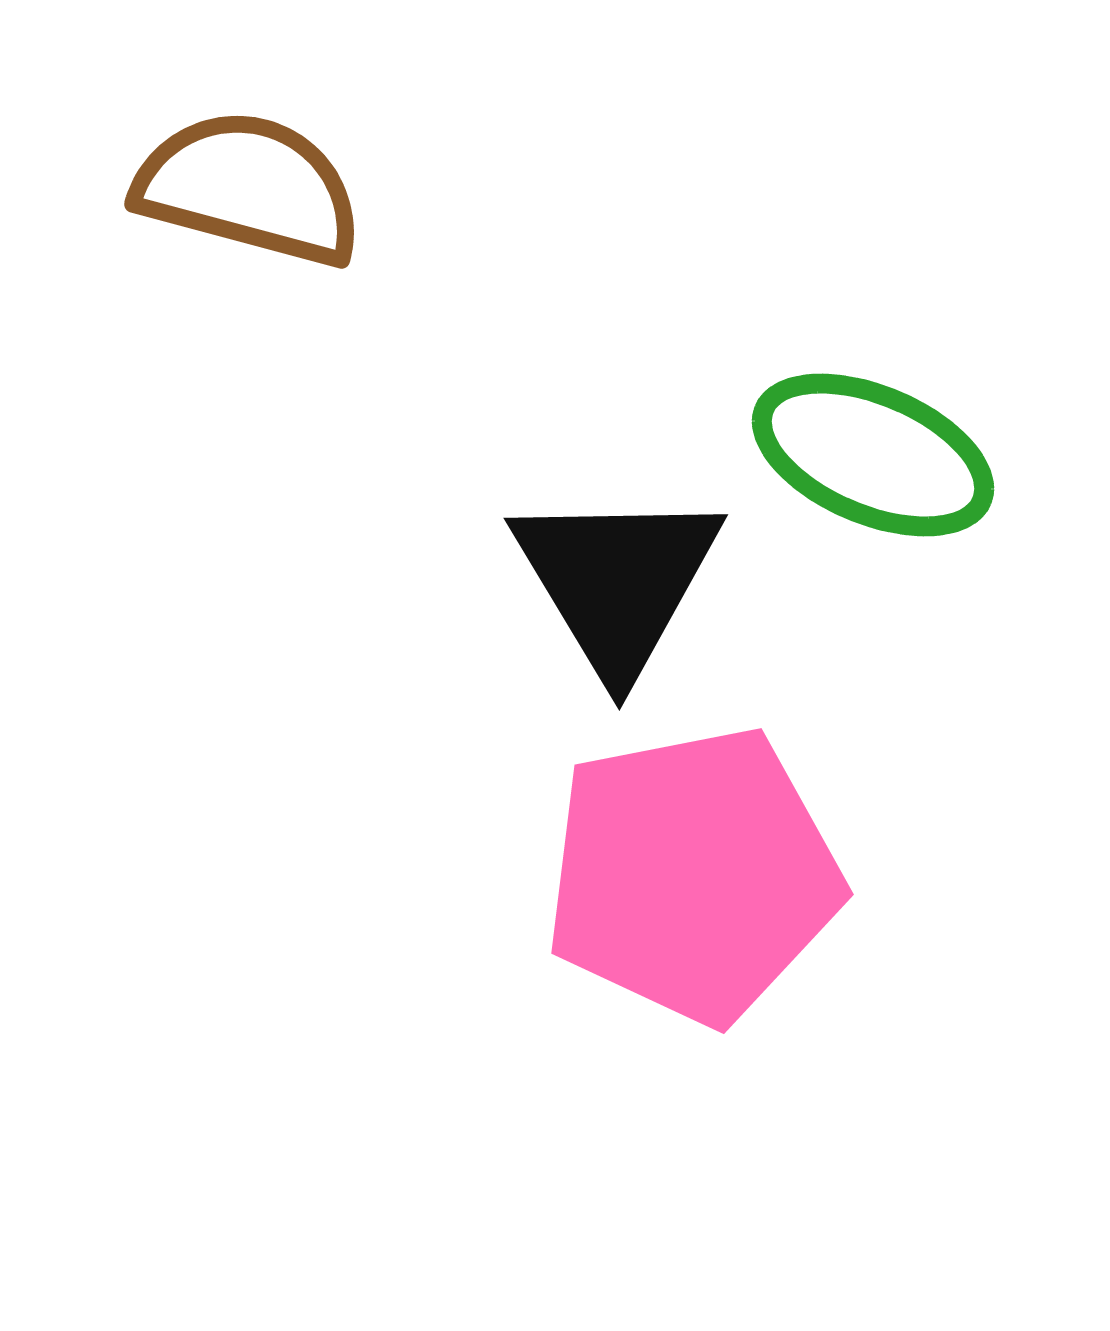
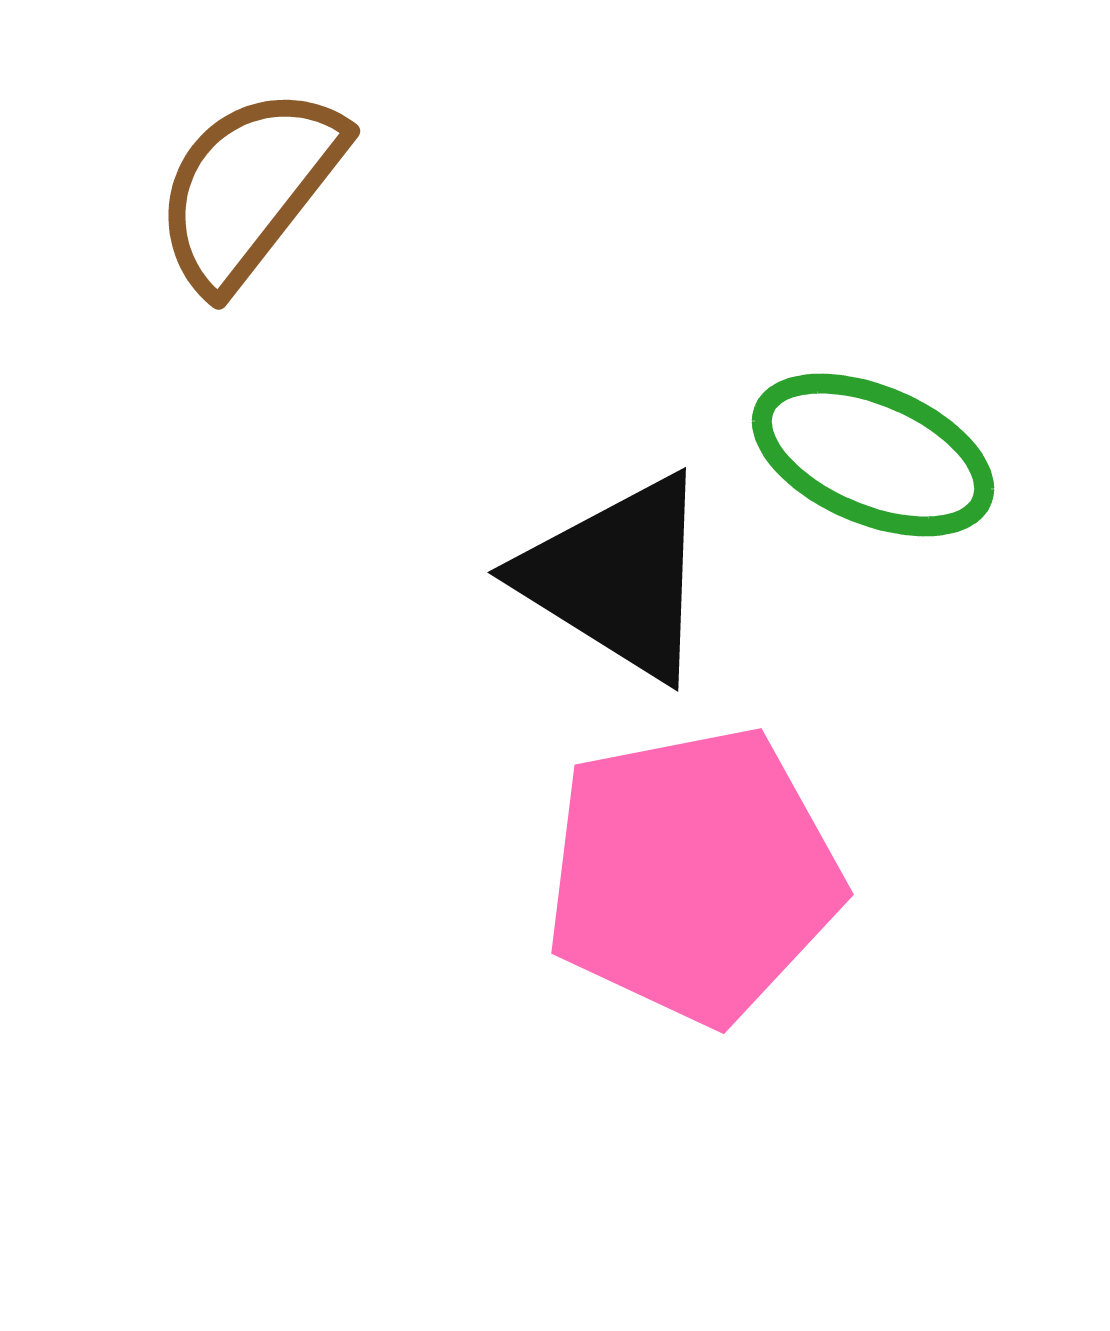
brown semicircle: rotated 67 degrees counterclockwise
black triangle: moved 4 px up; rotated 27 degrees counterclockwise
